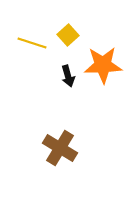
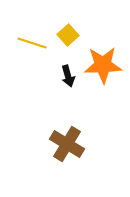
brown cross: moved 7 px right, 4 px up
